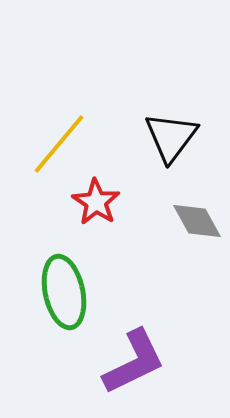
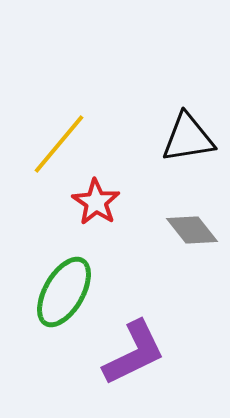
black triangle: moved 17 px right, 1 px down; rotated 44 degrees clockwise
gray diamond: moved 5 px left, 9 px down; rotated 10 degrees counterclockwise
green ellipse: rotated 42 degrees clockwise
purple L-shape: moved 9 px up
